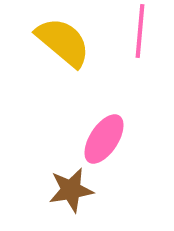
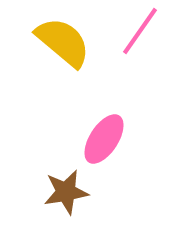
pink line: rotated 30 degrees clockwise
brown star: moved 5 px left, 2 px down
